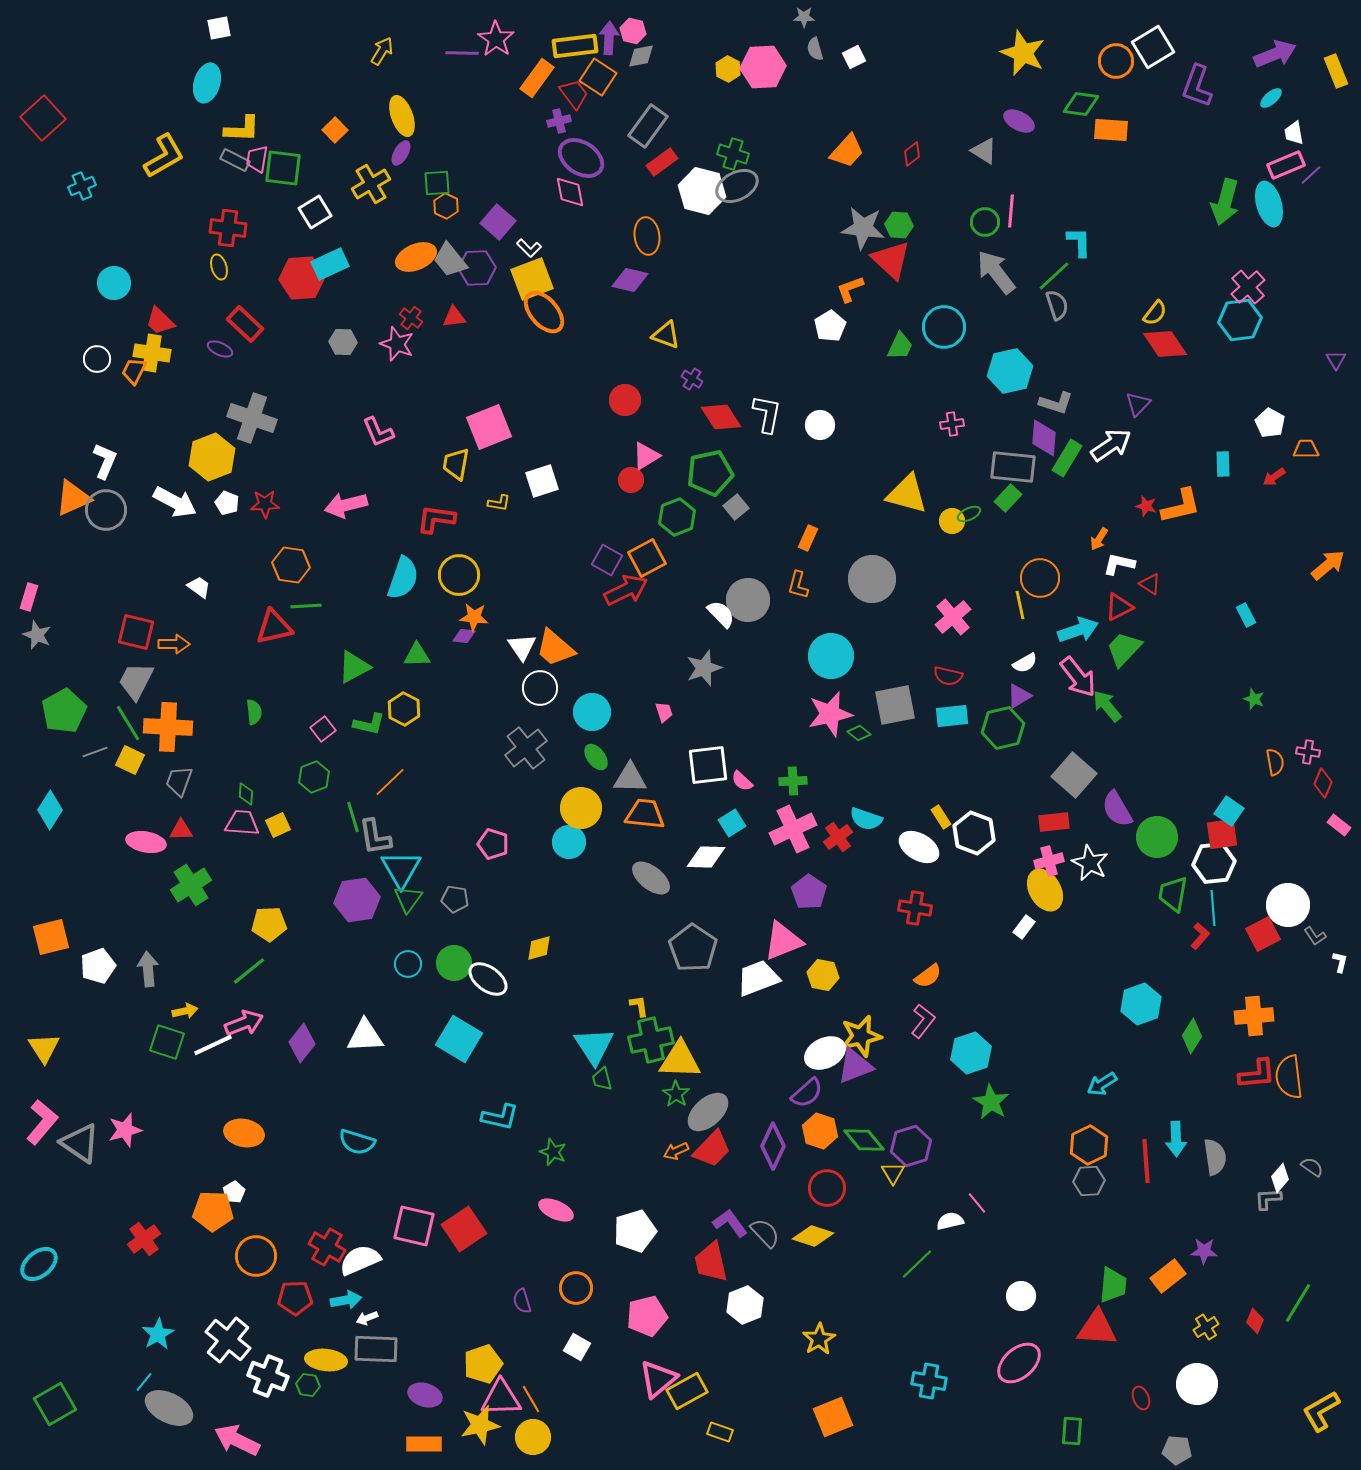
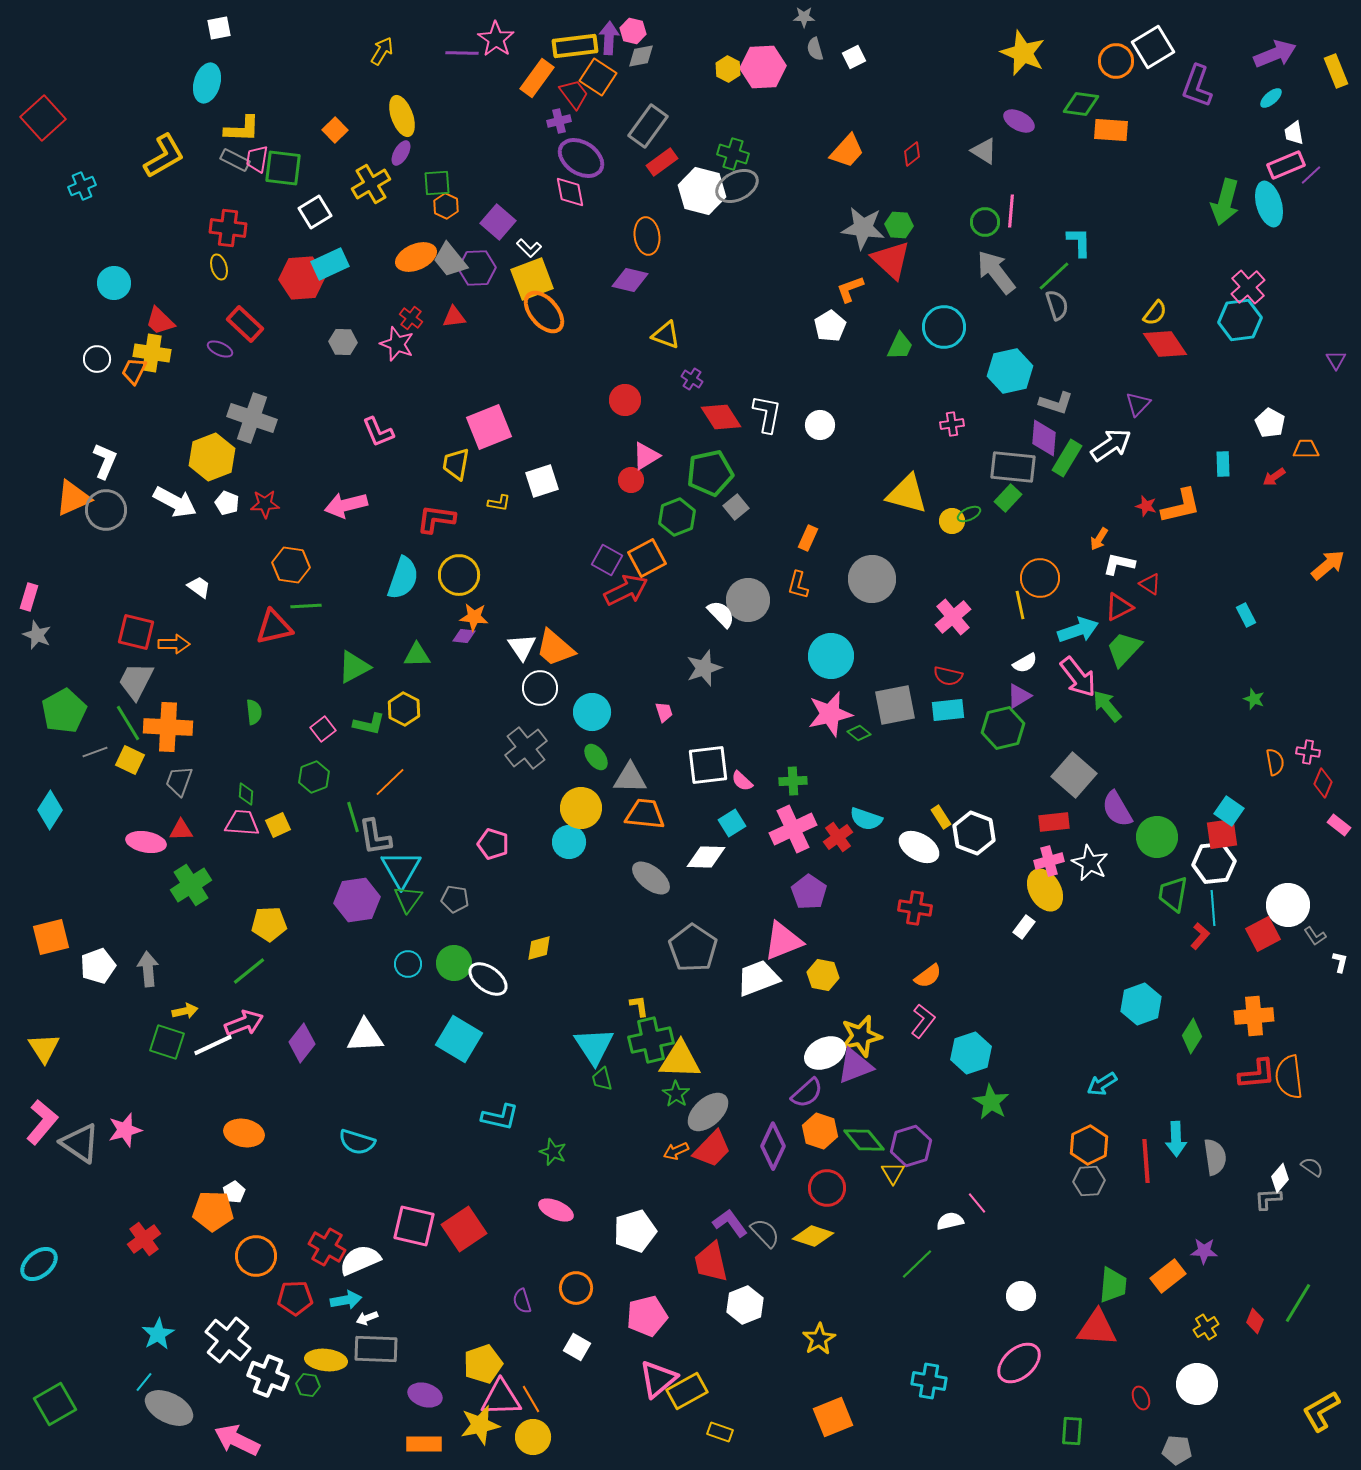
cyan rectangle at (952, 716): moved 4 px left, 6 px up
